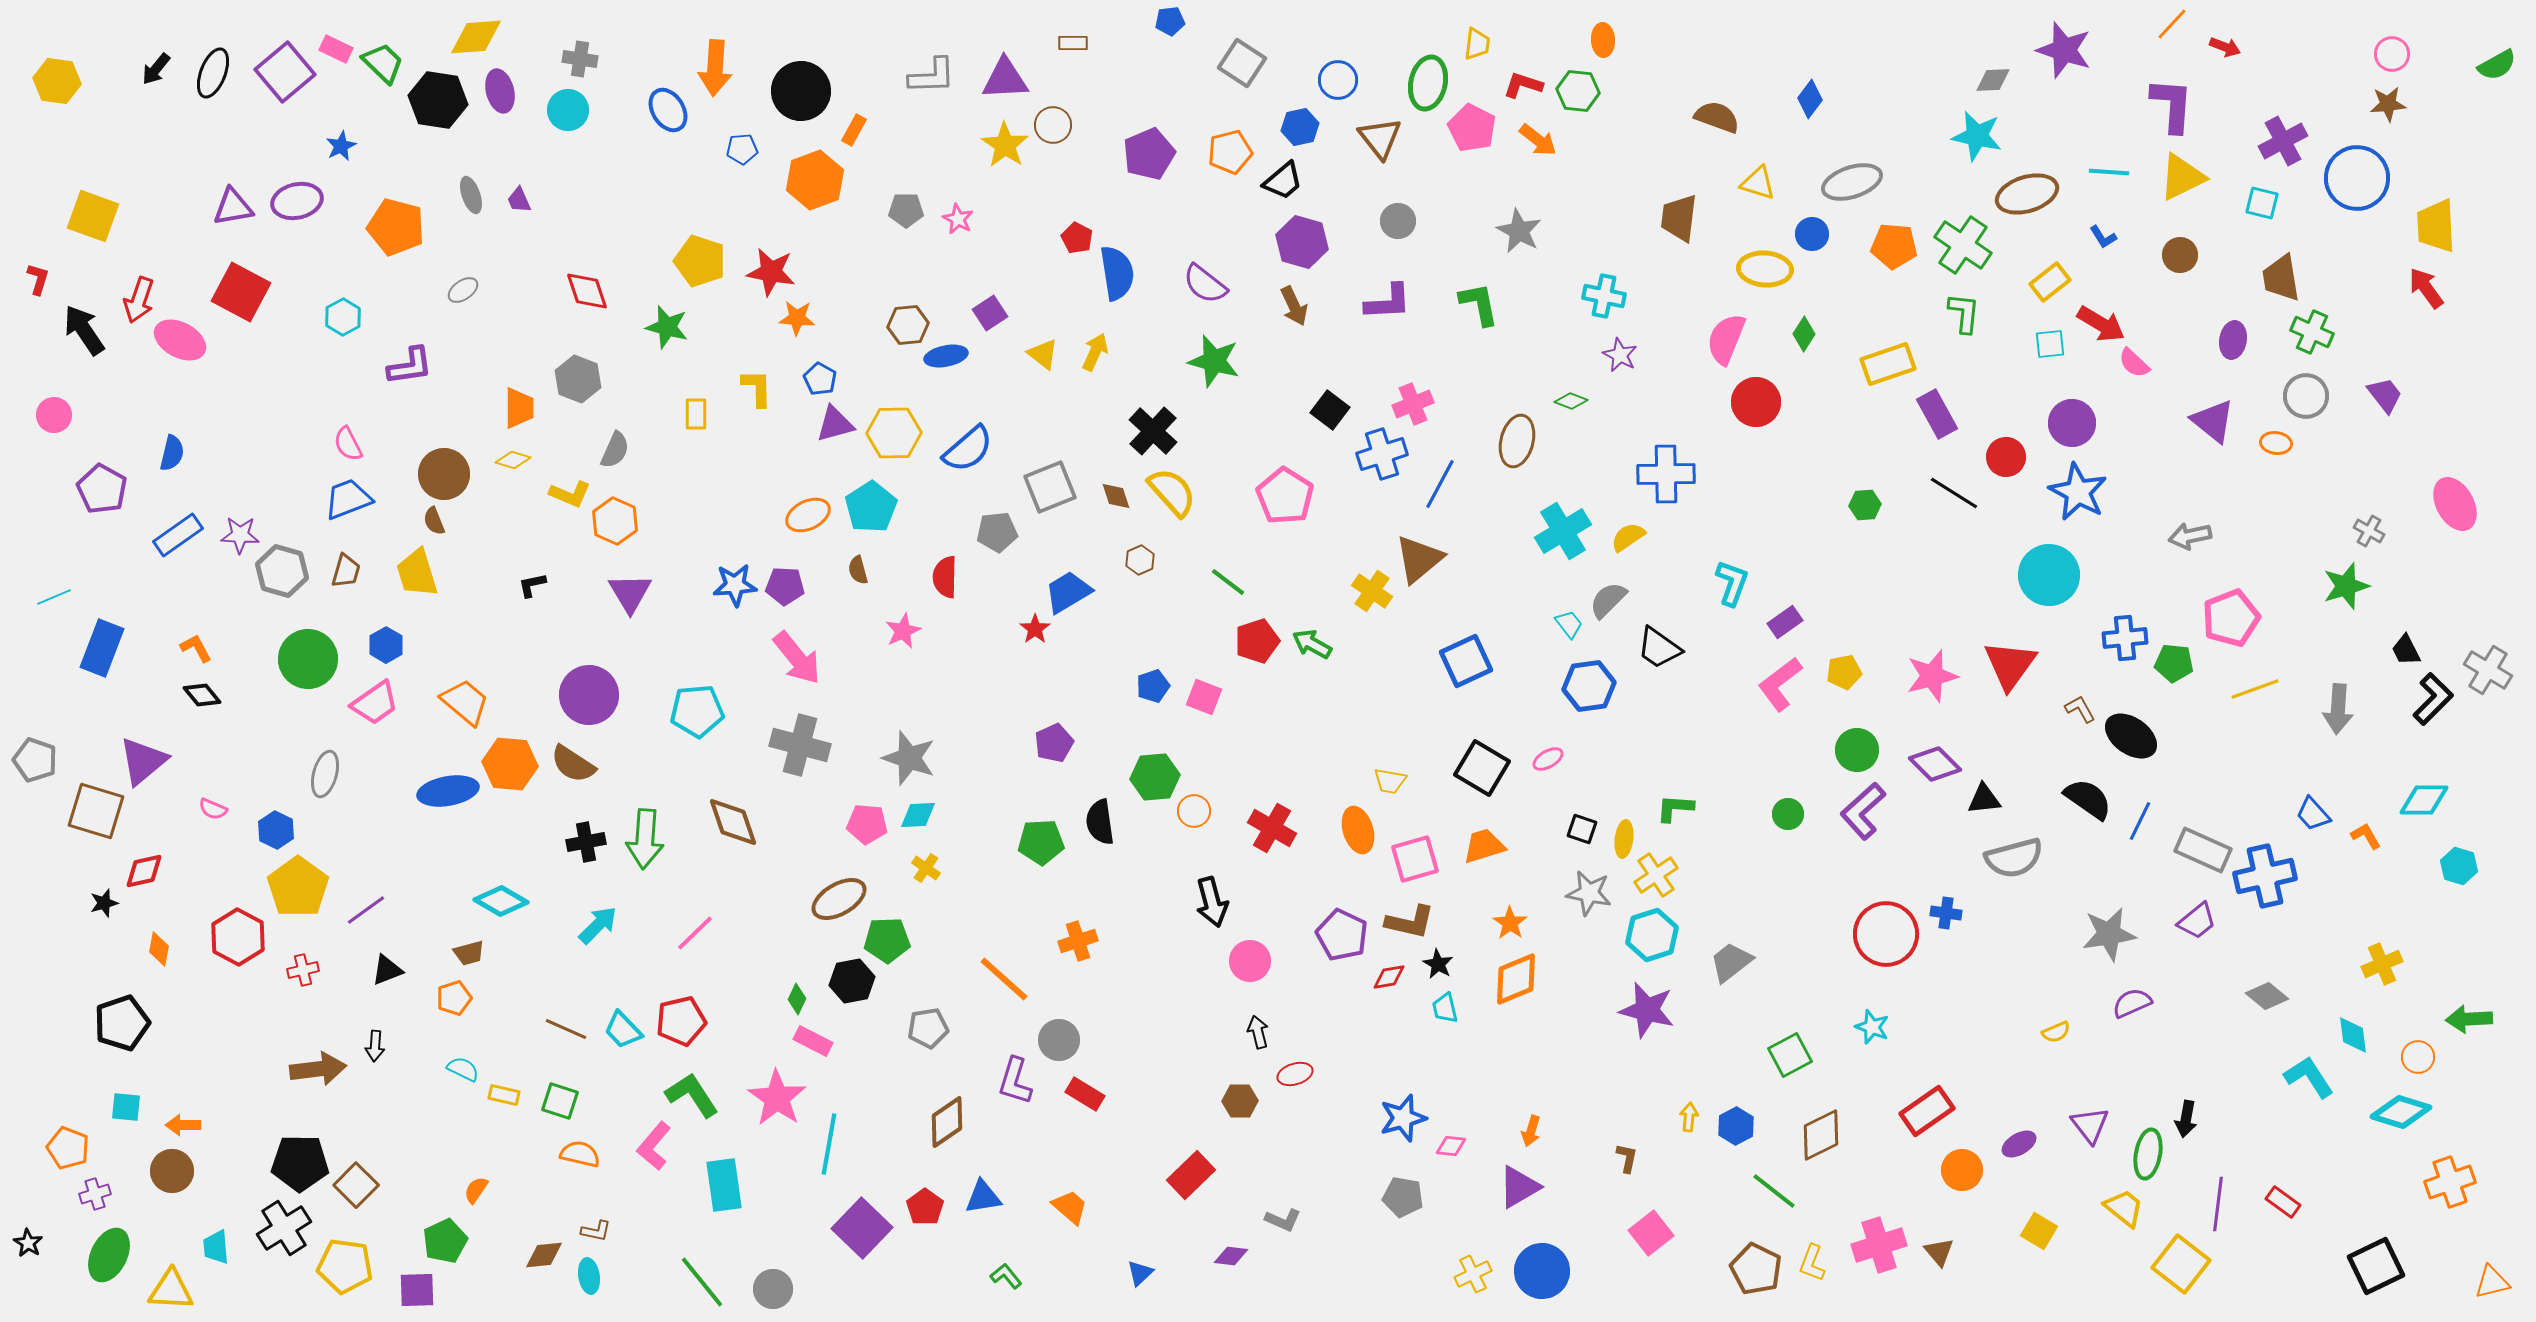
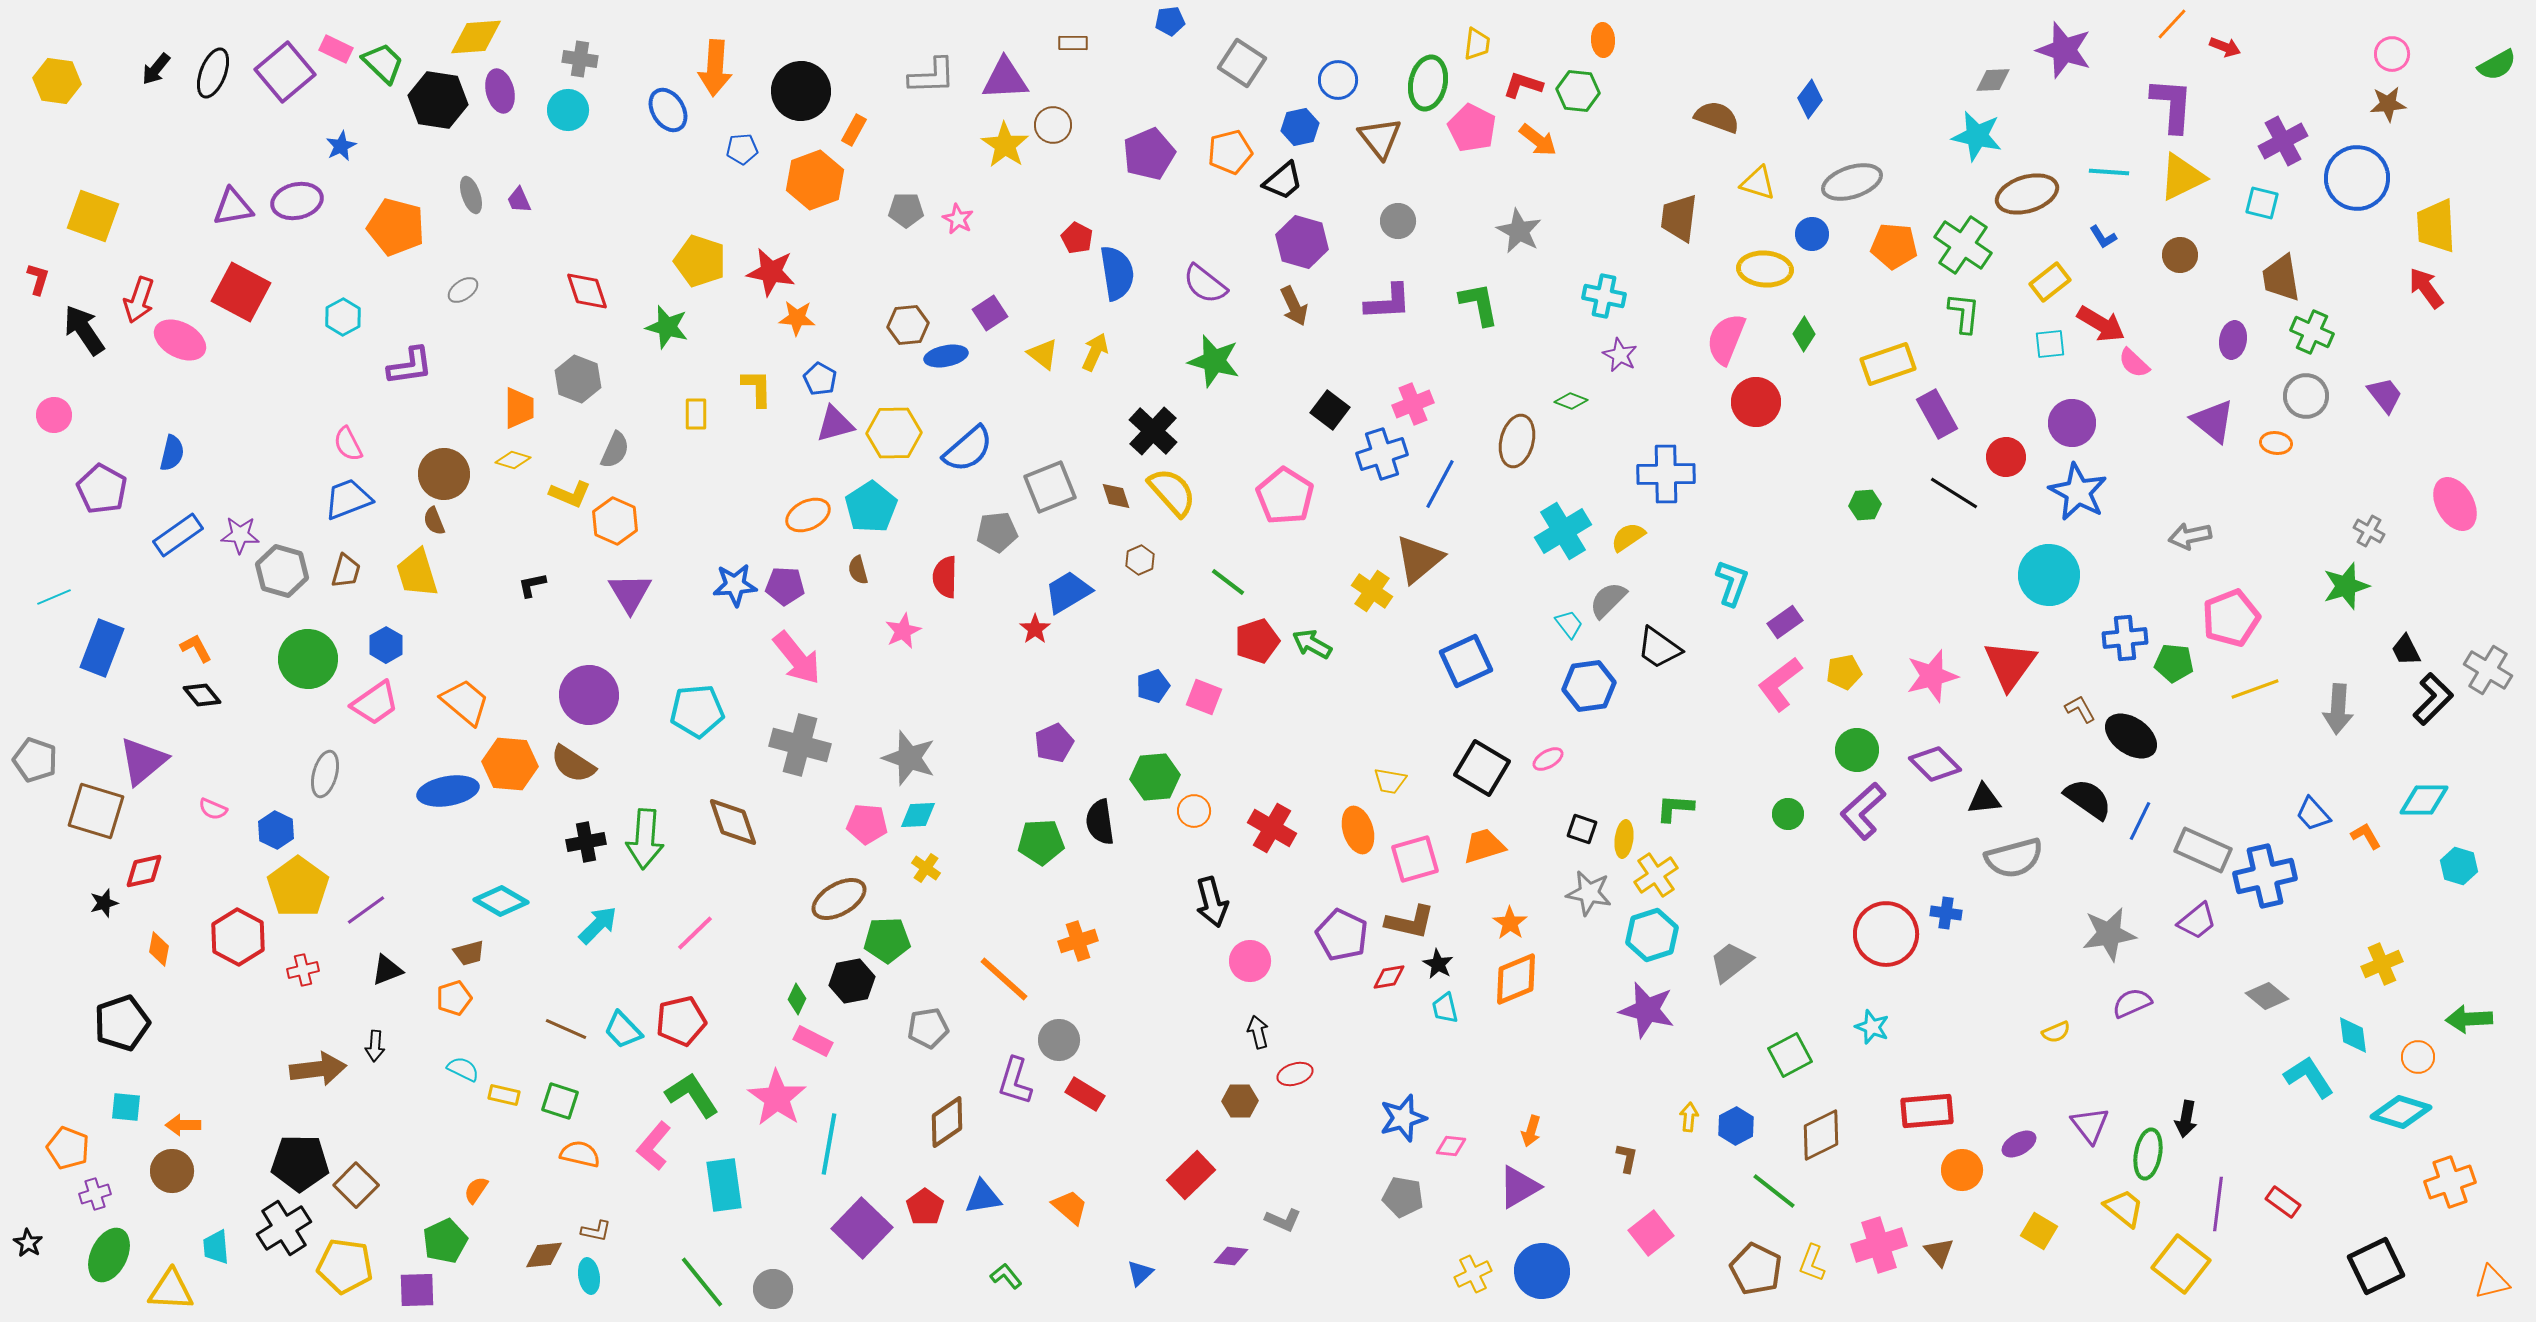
red rectangle at (1927, 1111): rotated 30 degrees clockwise
